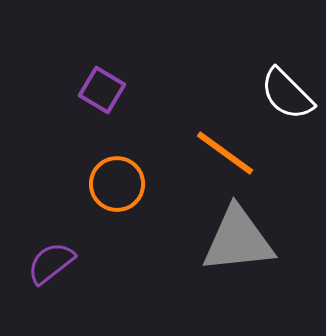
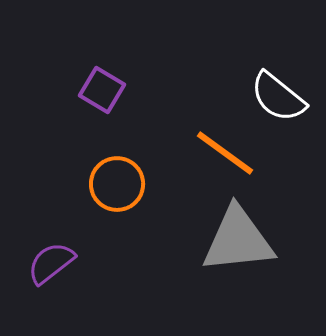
white semicircle: moved 9 px left, 3 px down; rotated 6 degrees counterclockwise
